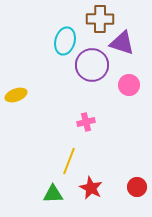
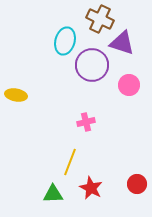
brown cross: rotated 24 degrees clockwise
yellow ellipse: rotated 30 degrees clockwise
yellow line: moved 1 px right, 1 px down
red circle: moved 3 px up
